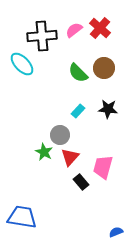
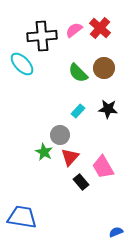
pink trapezoid: rotated 45 degrees counterclockwise
